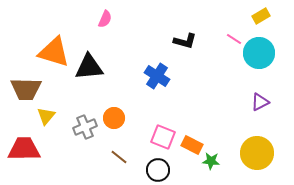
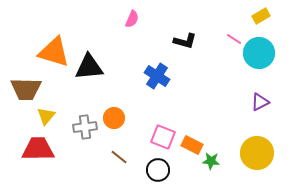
pink semicircle: moved 27 px right
gray cross: rotated 15 degrees clockwise
red trapezoid: moved 14 px right
